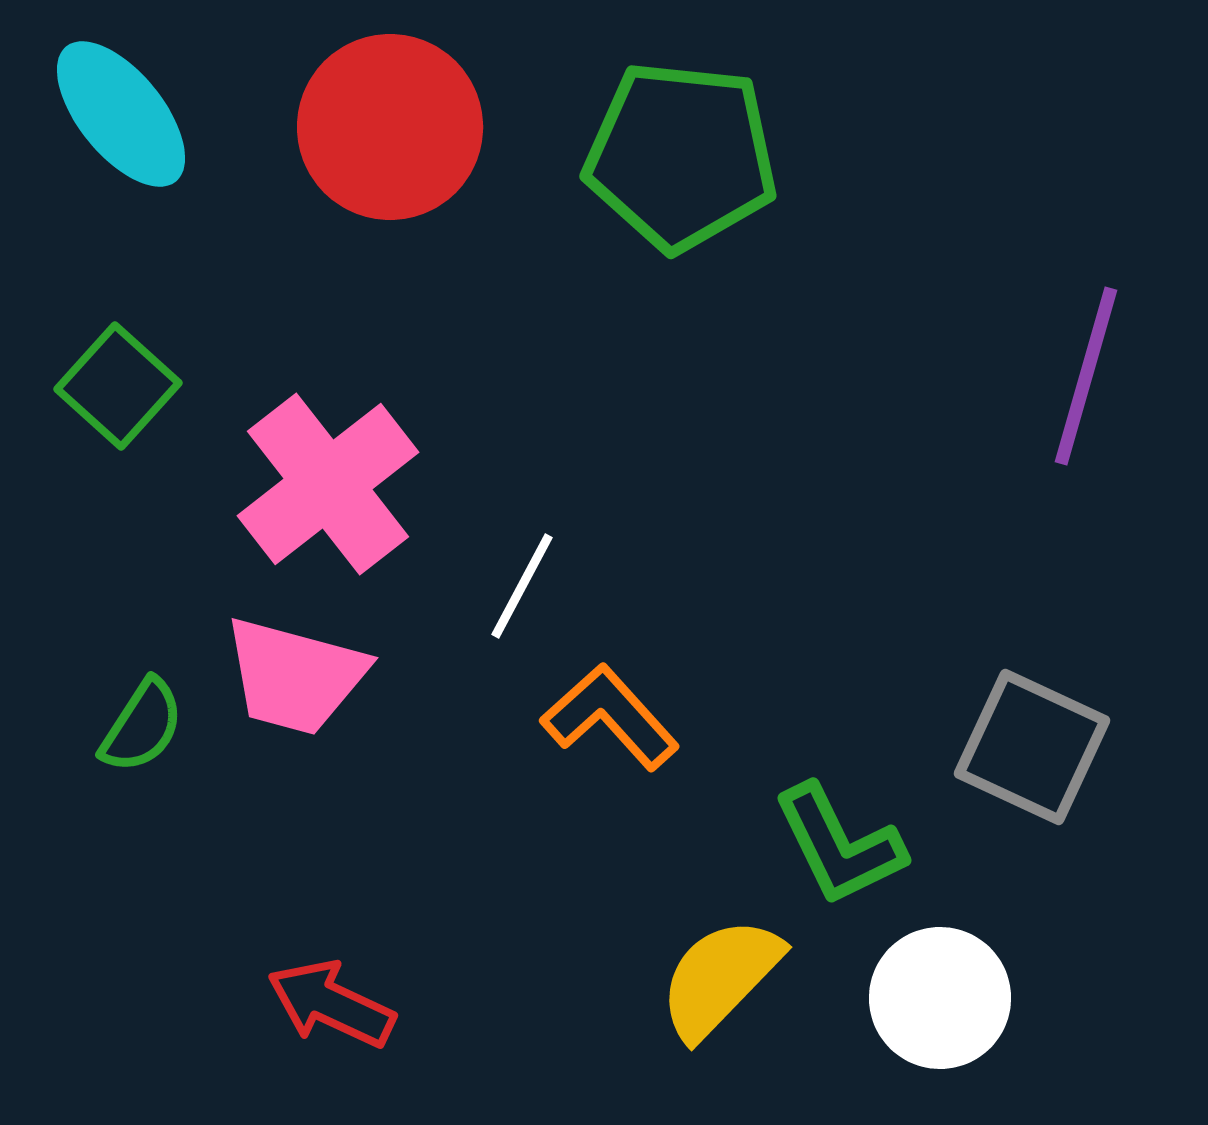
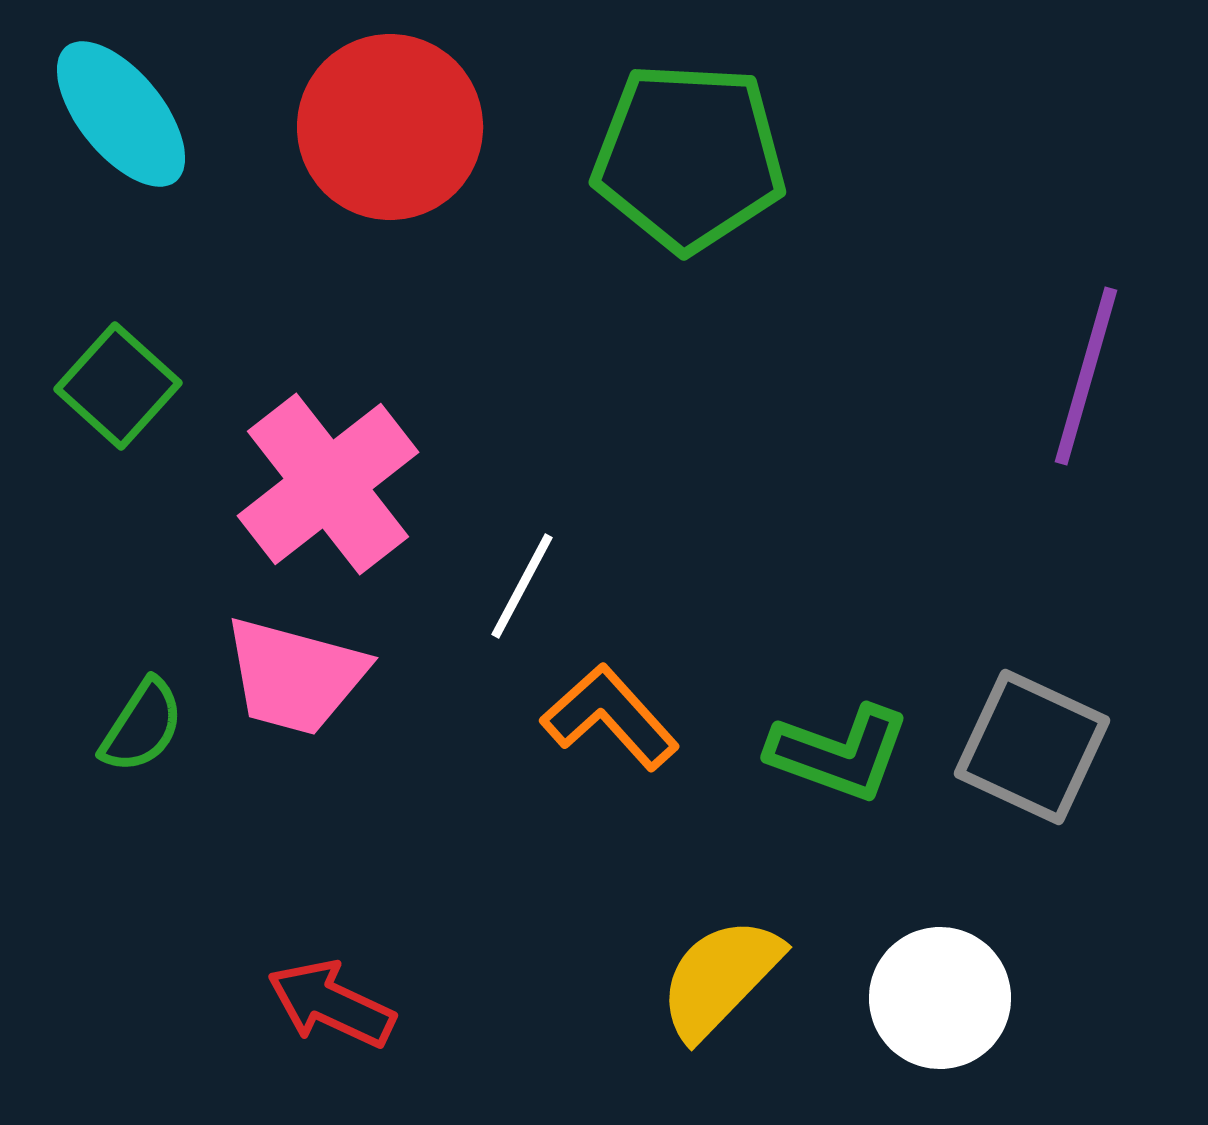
green pentagon: moved 8 px right, 1 px down; rotated 3 degrees counterclockwise
green L-shape: moved 92 px up; rotated 44 degrees counterclockwise
